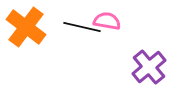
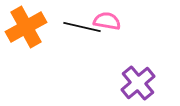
orange cross: rotated 24 degrees clockwise
purple cross: moved 11 px left, 16 px down
